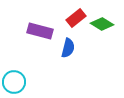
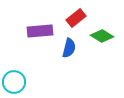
green diamond: moved 12 px down
purple rectangle: rotated 20 degrees counterclockwise
blue semicircle: moved 1 px right
